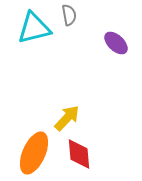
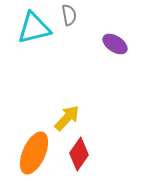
purple ellipse: moved 1 px left, 1 px down; rotated 10 degrees counterclockwise
red diamond: rotated 40 degrees clockwise
